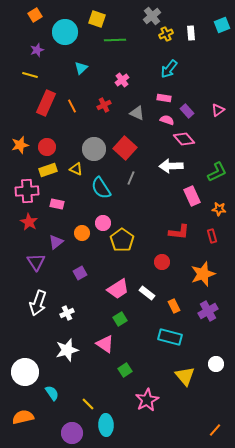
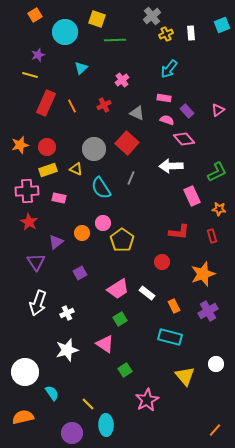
purple star at (37, 50): moved 1 px right, 5 px down
red square at (125, 148): moved 2 px right, 5 px up
pink rectangle at (57, 204): moved 2 px right, 6 px up
